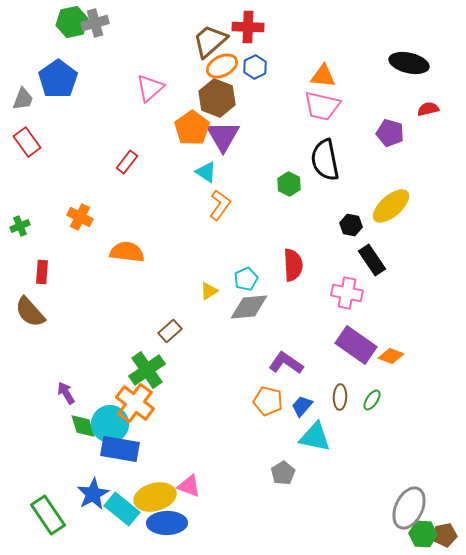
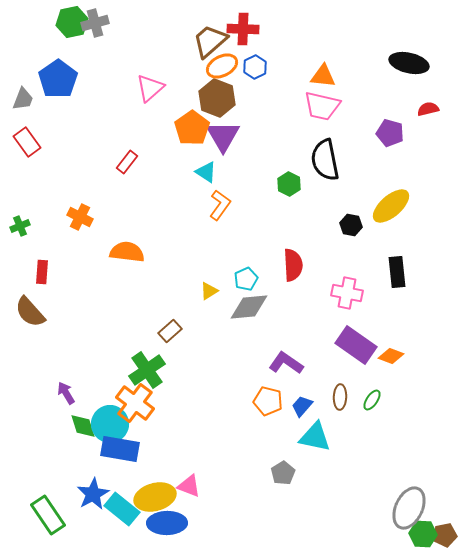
red cross at (248, 27): moved 5 px left, 2 px down
black rectangle at (372, 260): moved 25 px right, 12 px down; rotated 28 degrees clockwise
